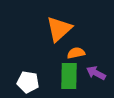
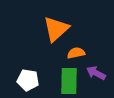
orange triangle: moved 3 px left
green rectangle: moved 5 px down
white pentagon: moved 2 px up
